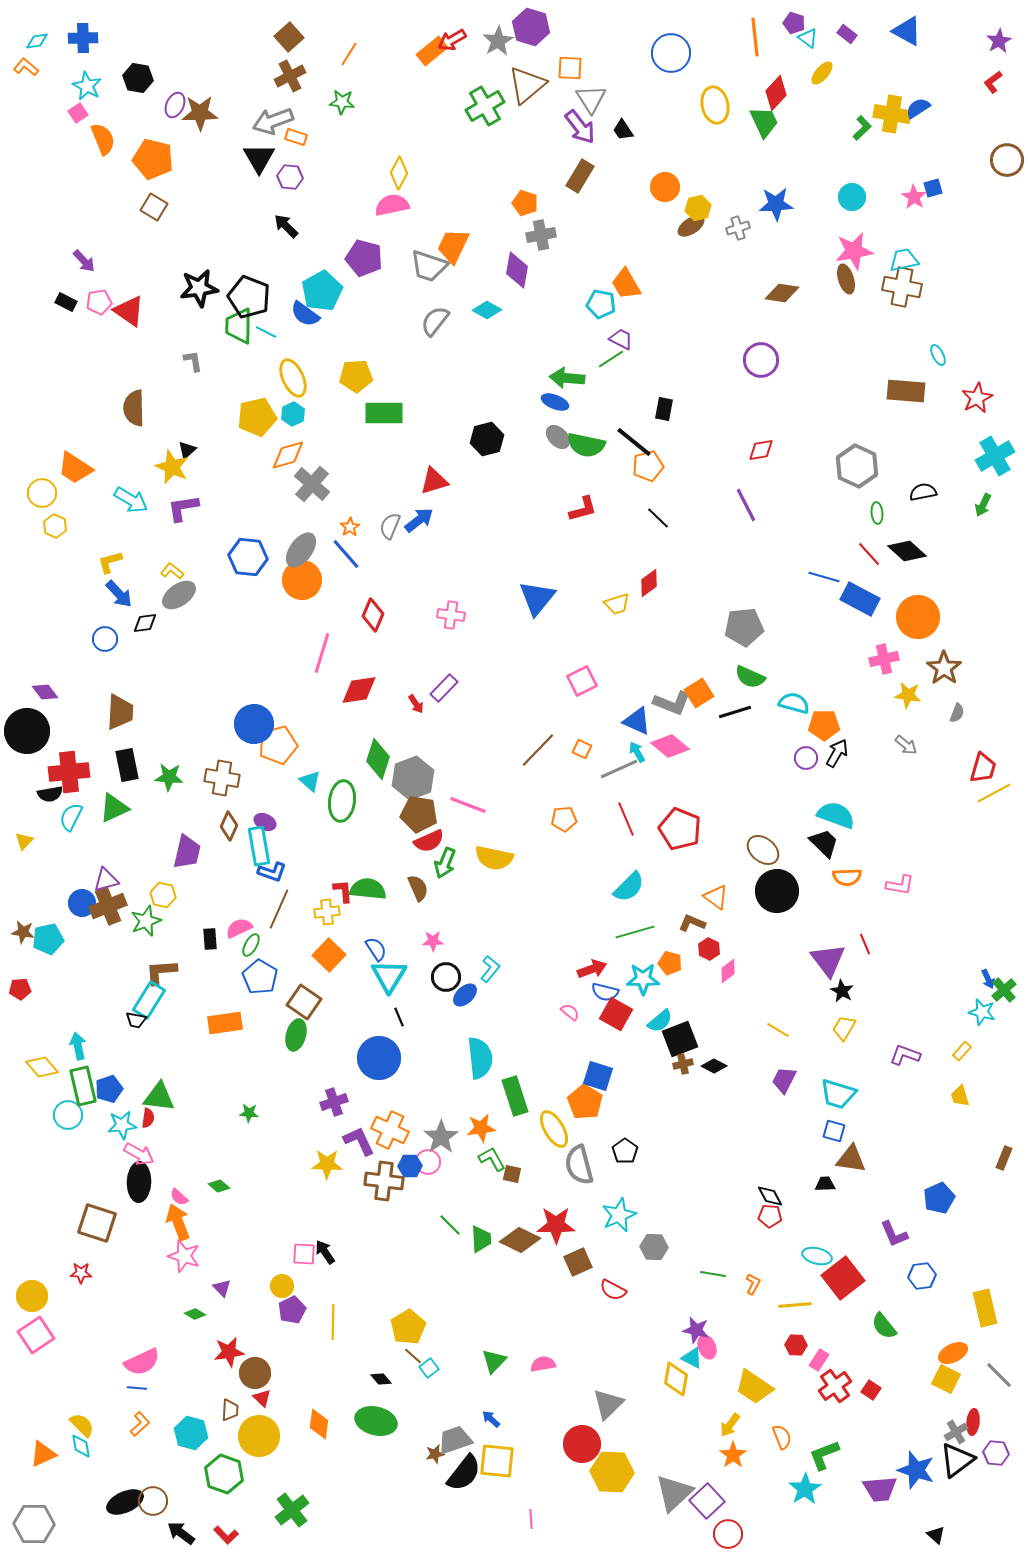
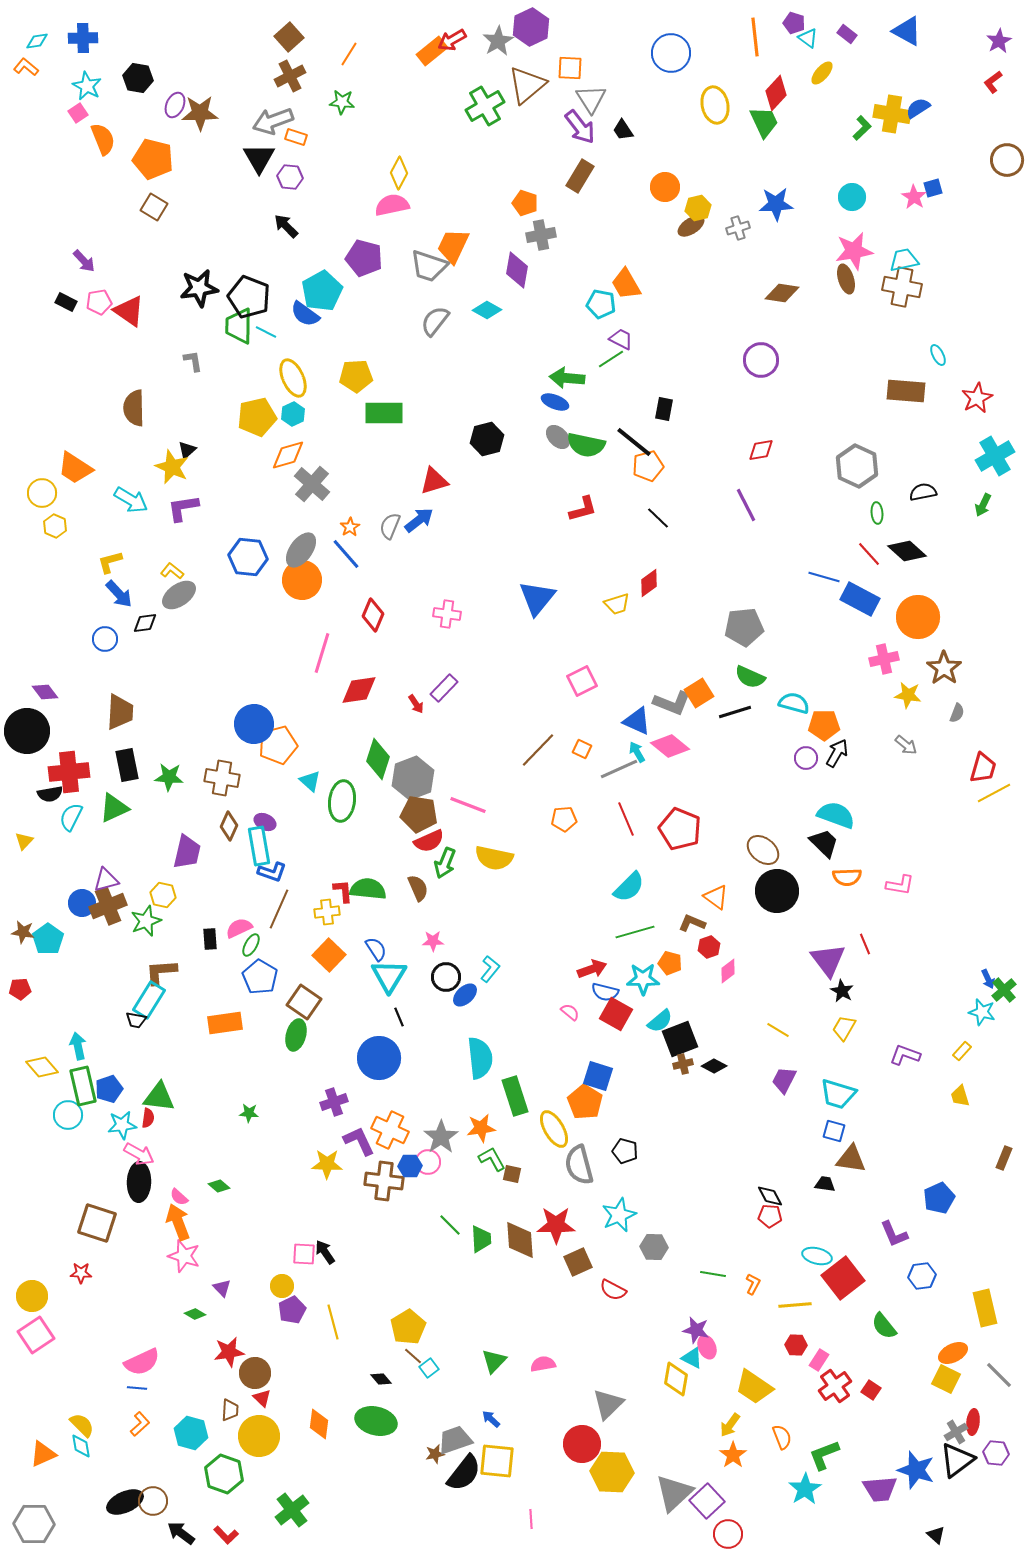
purple hexagon at (531, 27): rotated 18 degrees clockwise
pink cross at (451, 615): moved 4 px left, 1 px up
cyan pentagon at (48, 939): rotated 24 degrees counterclockwise
red hexagon at (709, 949): moved 2 px up; rotated 15 degrees clockwise
black pentagon at (625, 1151): rotated 20 degrees counterclockwise
black trapezoid at (825, 1184): rotated 10 degrees clockwise
brown diamond at (520, 1240): rotated 60 degrees clockwise
yellow line at (333, 1322): rotated 16 degrees counterclockwise
